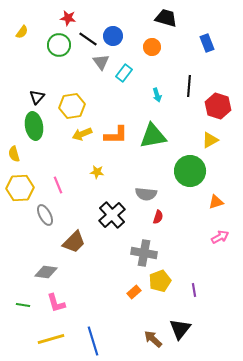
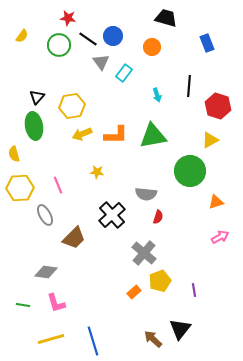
yellow semicircle at (22, 32): moved 4 px down
brown trapezoid at (74, 242): moved 4 px up
gray cross at (144, 253): rotated 30 degrees clockwise
